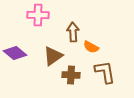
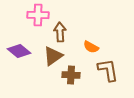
brown arrow: moved 13 px left
purple diamond: moved 4 px right, 2 px up
brown L-shape: moved 3 px right, 2 px up
